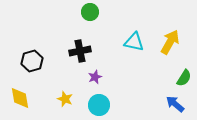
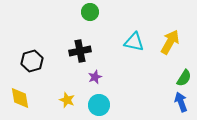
yellow star: moved 2 px right, 1 px down
blue arrow: moved 6 px right, 2 px up; rotated 30 degrees clockwise
